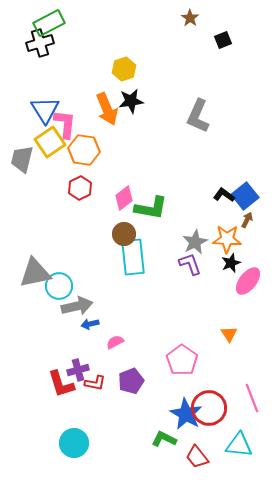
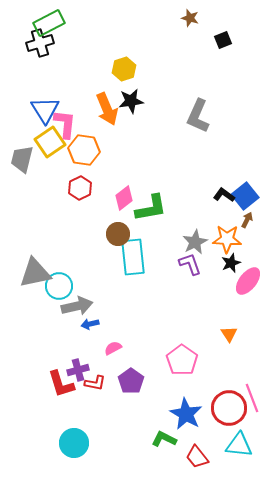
brown star at (190, 18): rotated 18 degrees counterclockwise
green L-shape at (151, 208): rotated 20 degrees counterclockwise
brown circle at (124, 234): moved 6 px left
pink semicircle at (115, 342): moved 2 px left, 6 px down
purple pentagon at (131, 381): rotated 15 degrees counterclockwise
red circle at (209, 408): moved 20 px right
